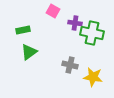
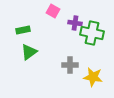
gray cross: rotated 14 degrees counterclockwise
